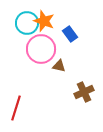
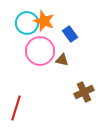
pink circle: moved 1 px left, 2 px down
brown triangle: moved 3 px right, 6 px up
